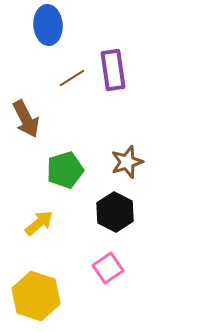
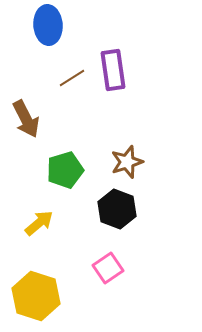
black hexagon: moved 2 px right, 3 px up; rotated 6 degrees counterclockwise
